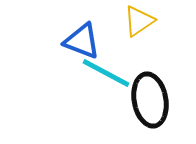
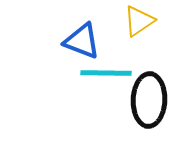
cyan line: rotated 27 degrees counterclockwise
black ellipse: moved 1 px left; rotated 12 degrees clockwise
